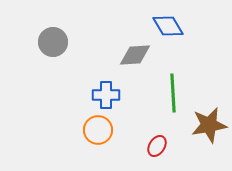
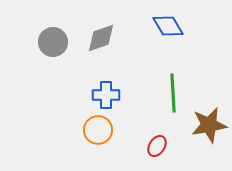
gray diamond: moved 34 px left, 17 px up; rotated 16 degrees counterclockwise
